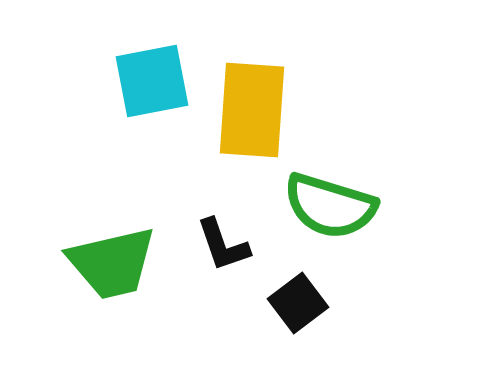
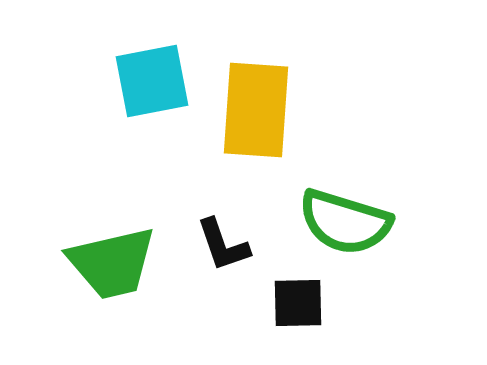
yellow rectangle: moved 4 px right
green semicircle: moved 15 px right, 16 px down
black square: rotated 36 degrees clockwise
